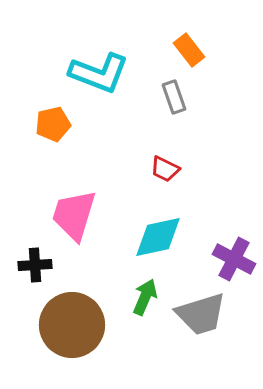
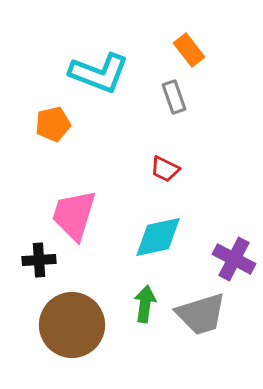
black cross: moved 4 px right, 5 px up
green arrow: moved 7 px down; rotated 15 degrees counterclockwise
